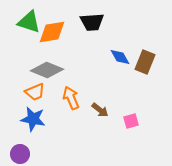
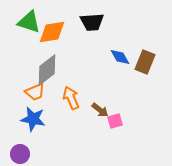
gray diamond: rotated 60 degrees counterclockwise
pink square: moved 16 px left
